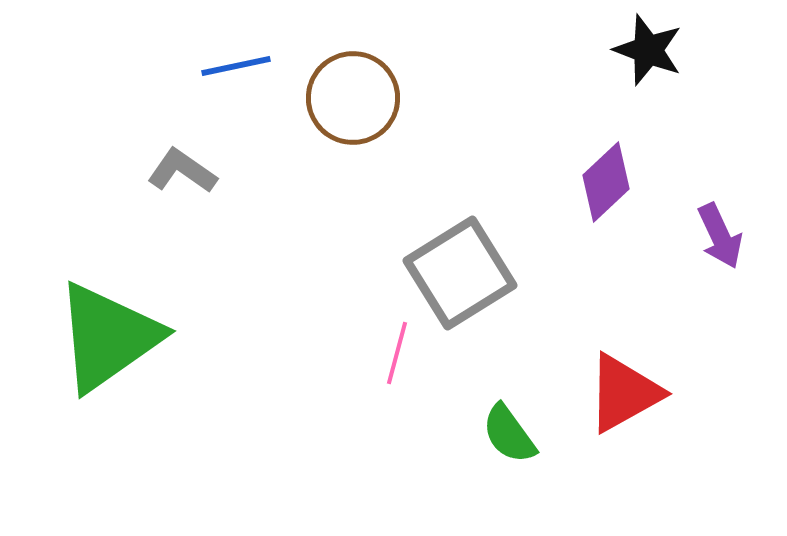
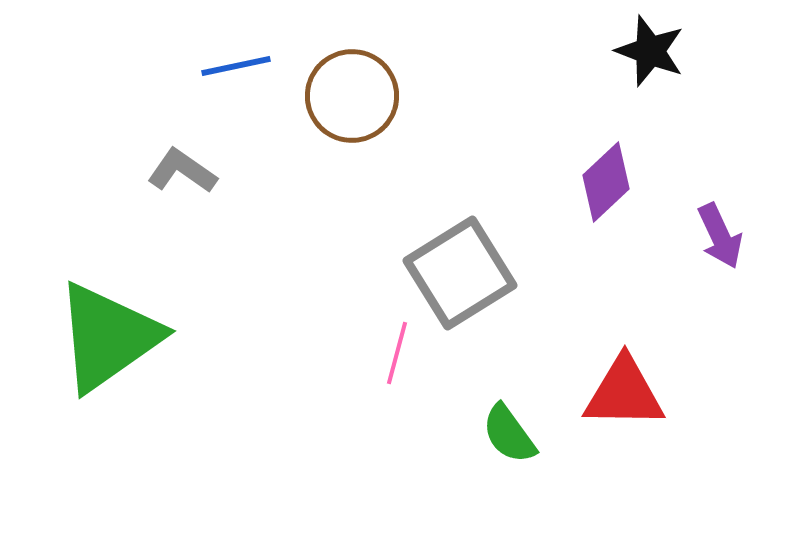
black star: moved 2 px right, 1 px down
brown circle: moved 1 px left, 2 px up
red triangle: rotated 30 degrees clockwise
